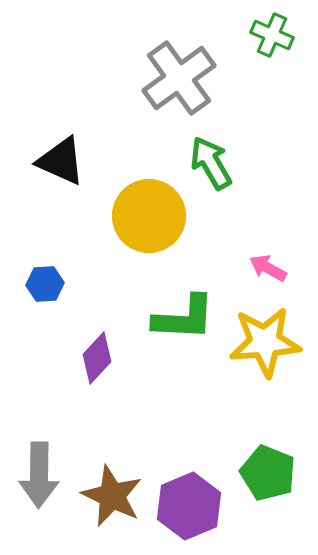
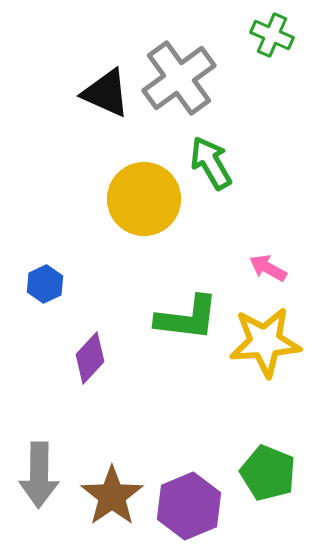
black triangle: moved 45 px right, 68 px up
yellow circle: moved 5 px left, 17 px up
blue hexagon: rotated 21 degrees counterclockwise
green L-shape: moved 3 px right; rotated 4 degrees clockwise
purple diamond: moved 7 px left
brown star: rotated 12 degrees clockwise
